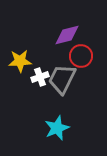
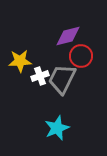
purple diamond: moved 1 px right, 1 px down
white cross: moved 1 px up
